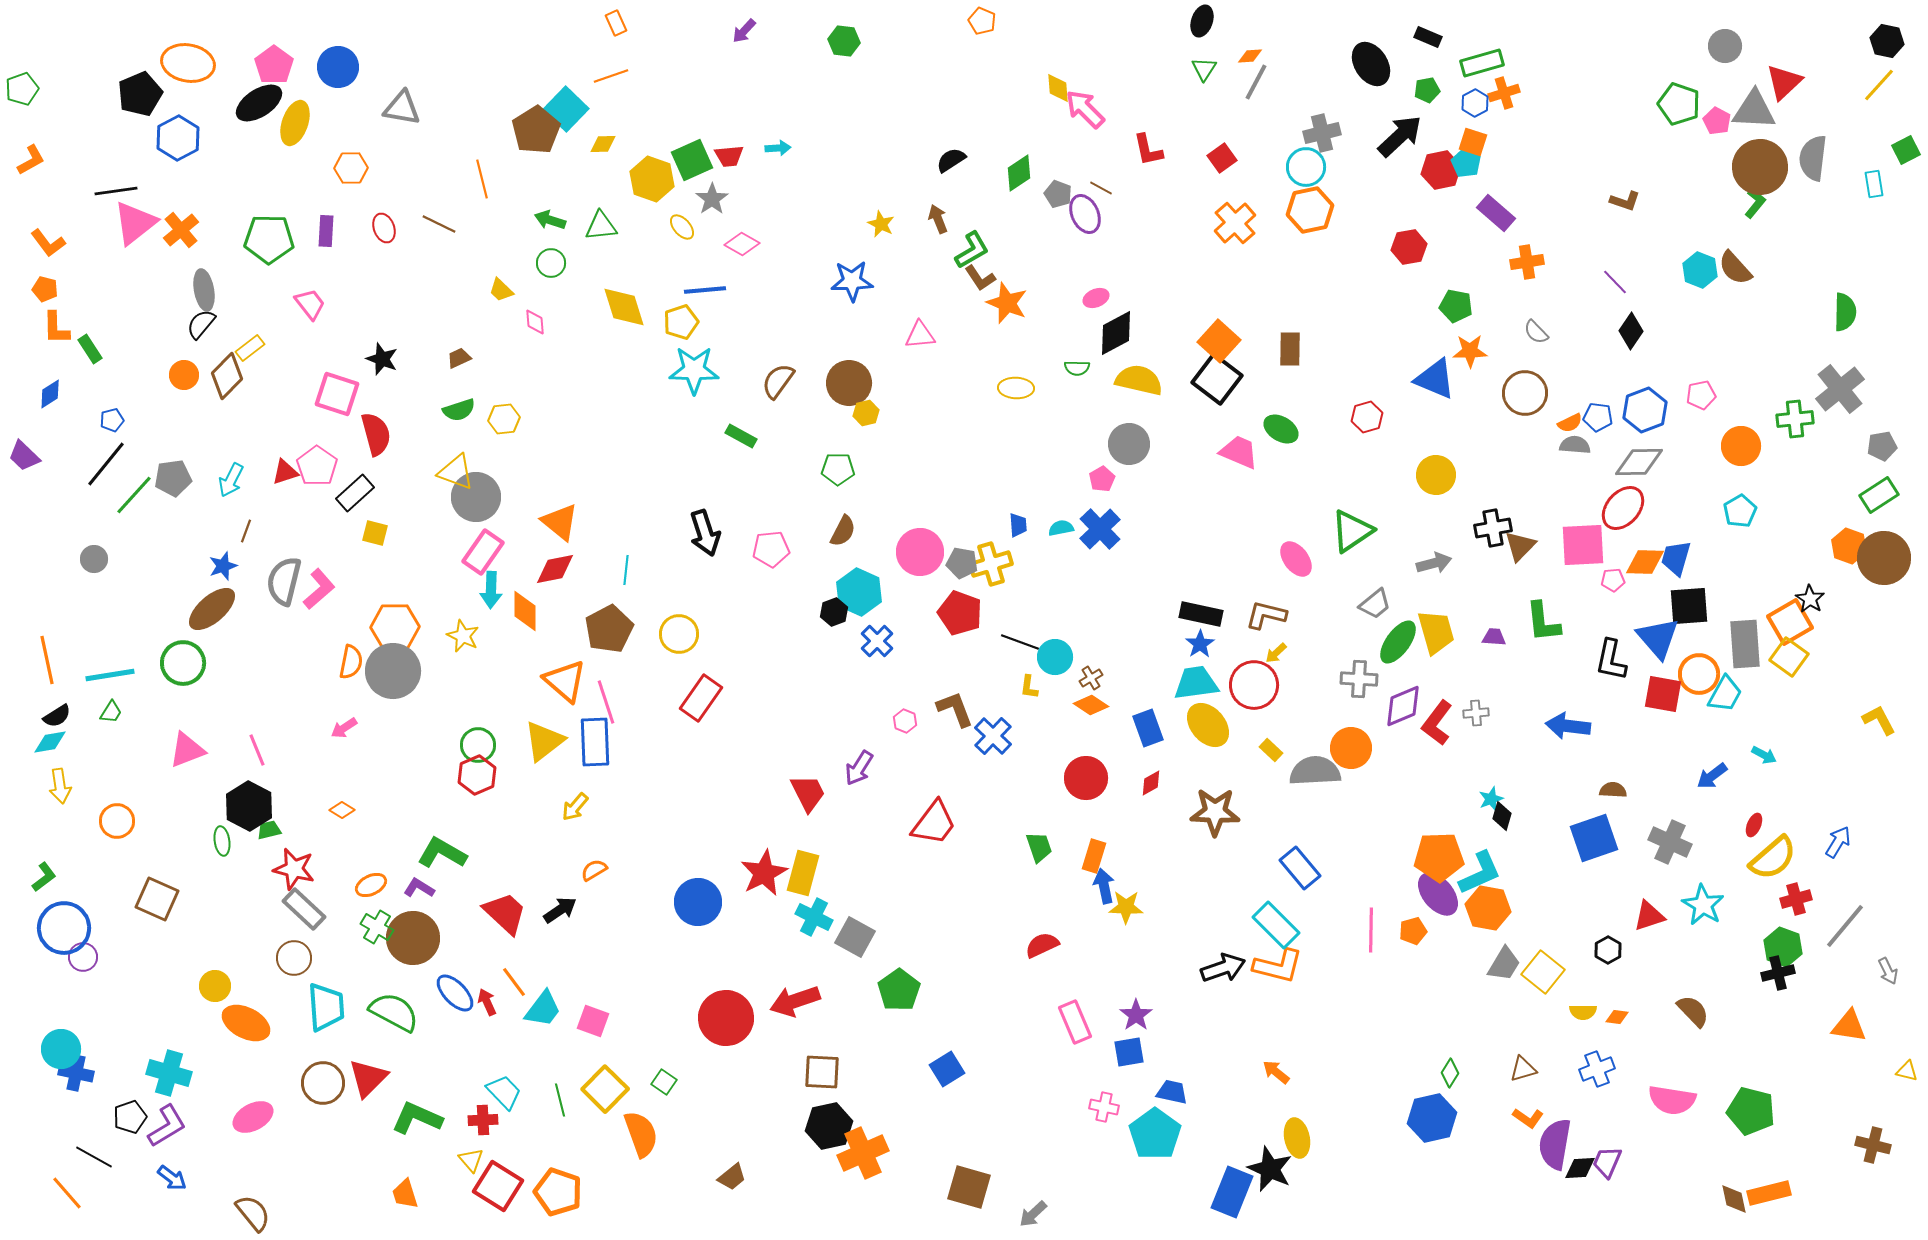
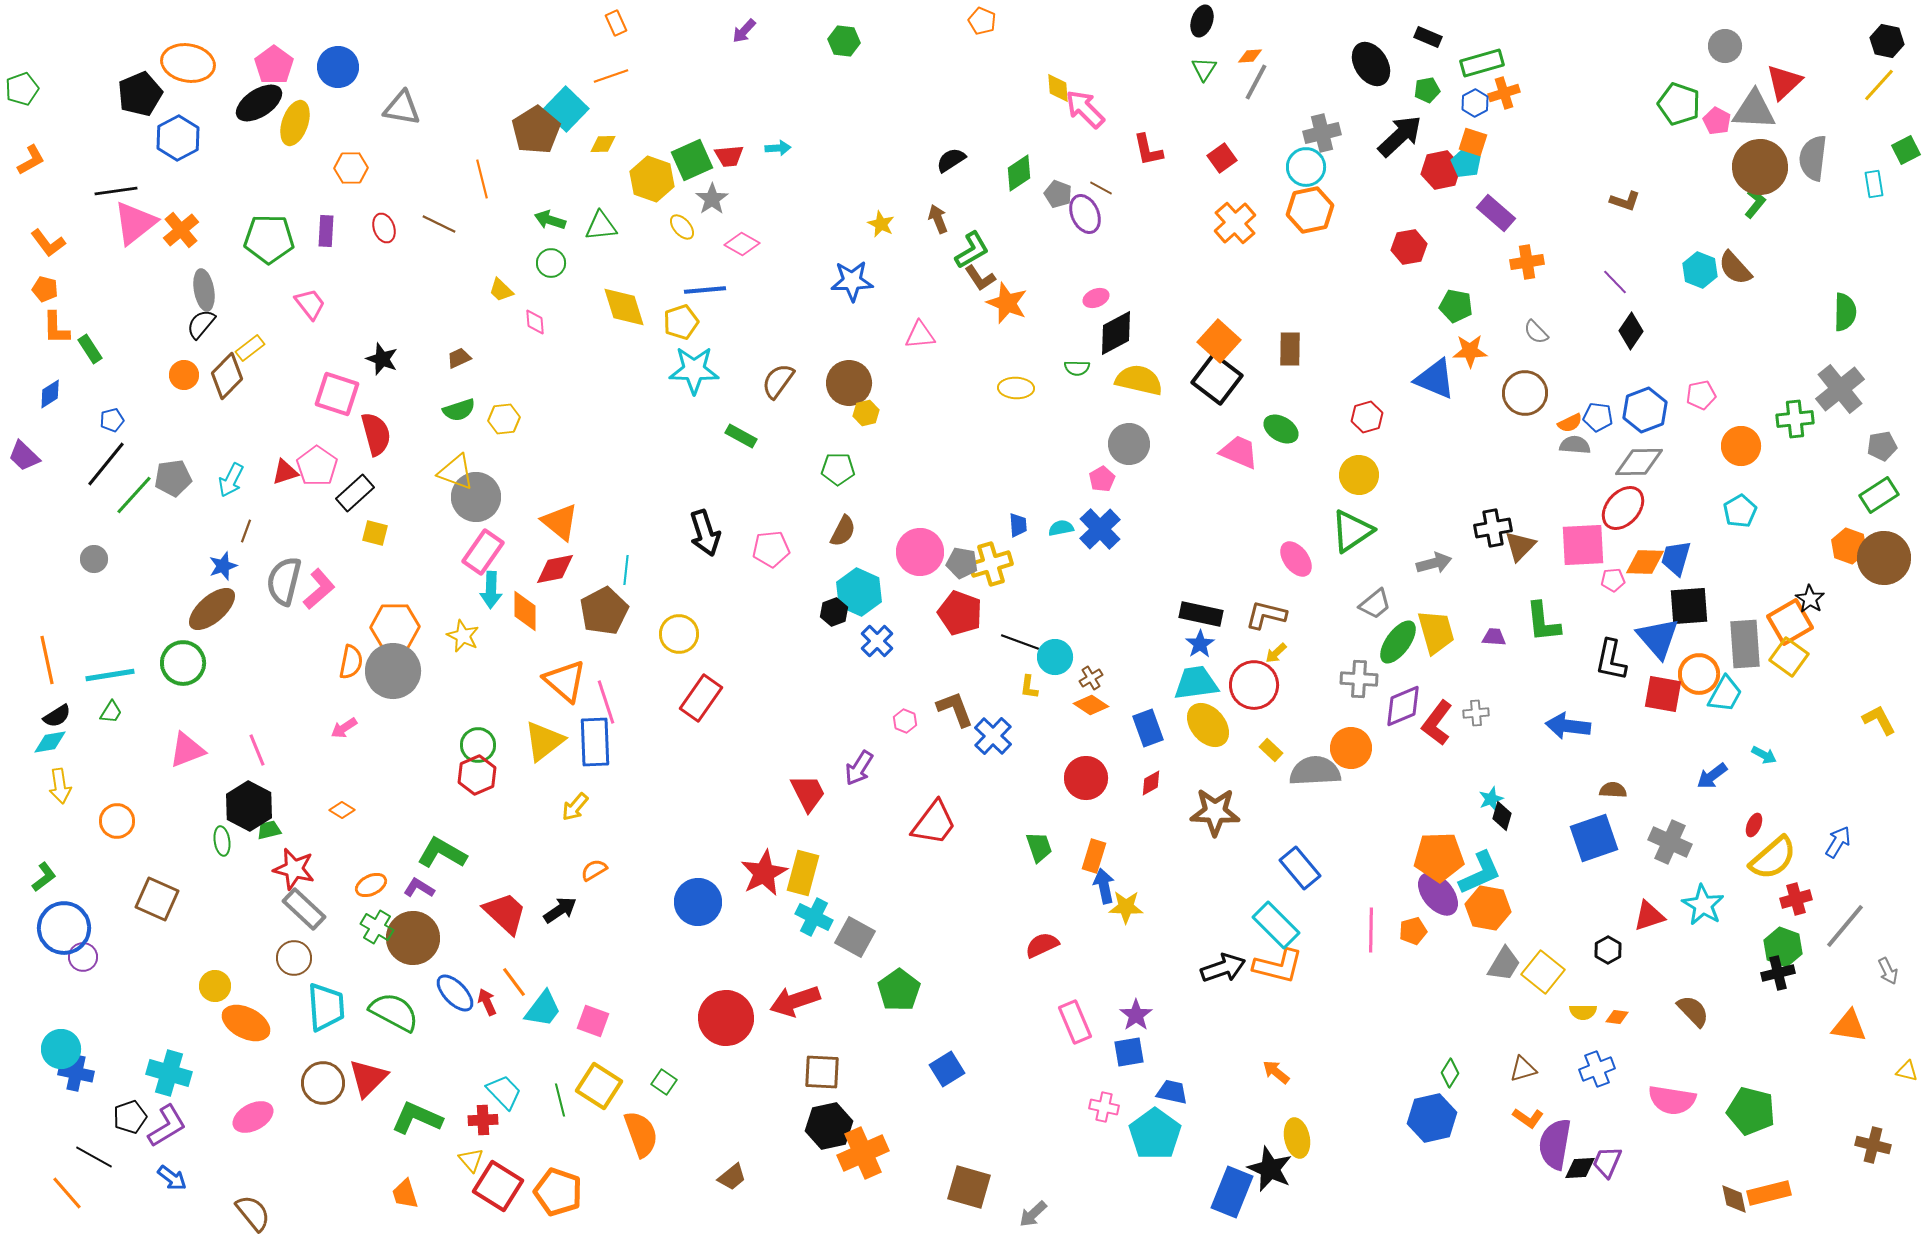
yellow circle at (1436, 475): moved 77 px left
brown pentagon at (609, 629): moved 5 px left, 18 px up
yellow square at (605, 1089): moved 6 px left, 3 px up; rotated 12 degrees counterclockwise
